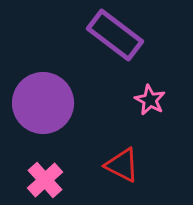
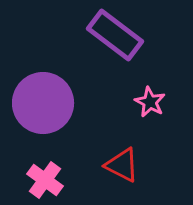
pink star: moved 2 px down
pink cross: rotated 12 degrees counterclockwise
